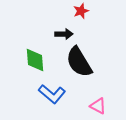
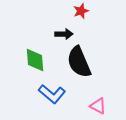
black semicircle: rotated 8 degrees clockwise
